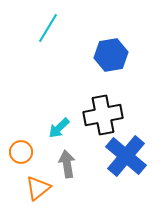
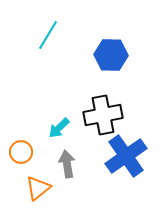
cyan line: moved 7 px down
blue hexagon: rotated 12 degrees clockwise
blue cross: rotated 15 degrees clockwise
